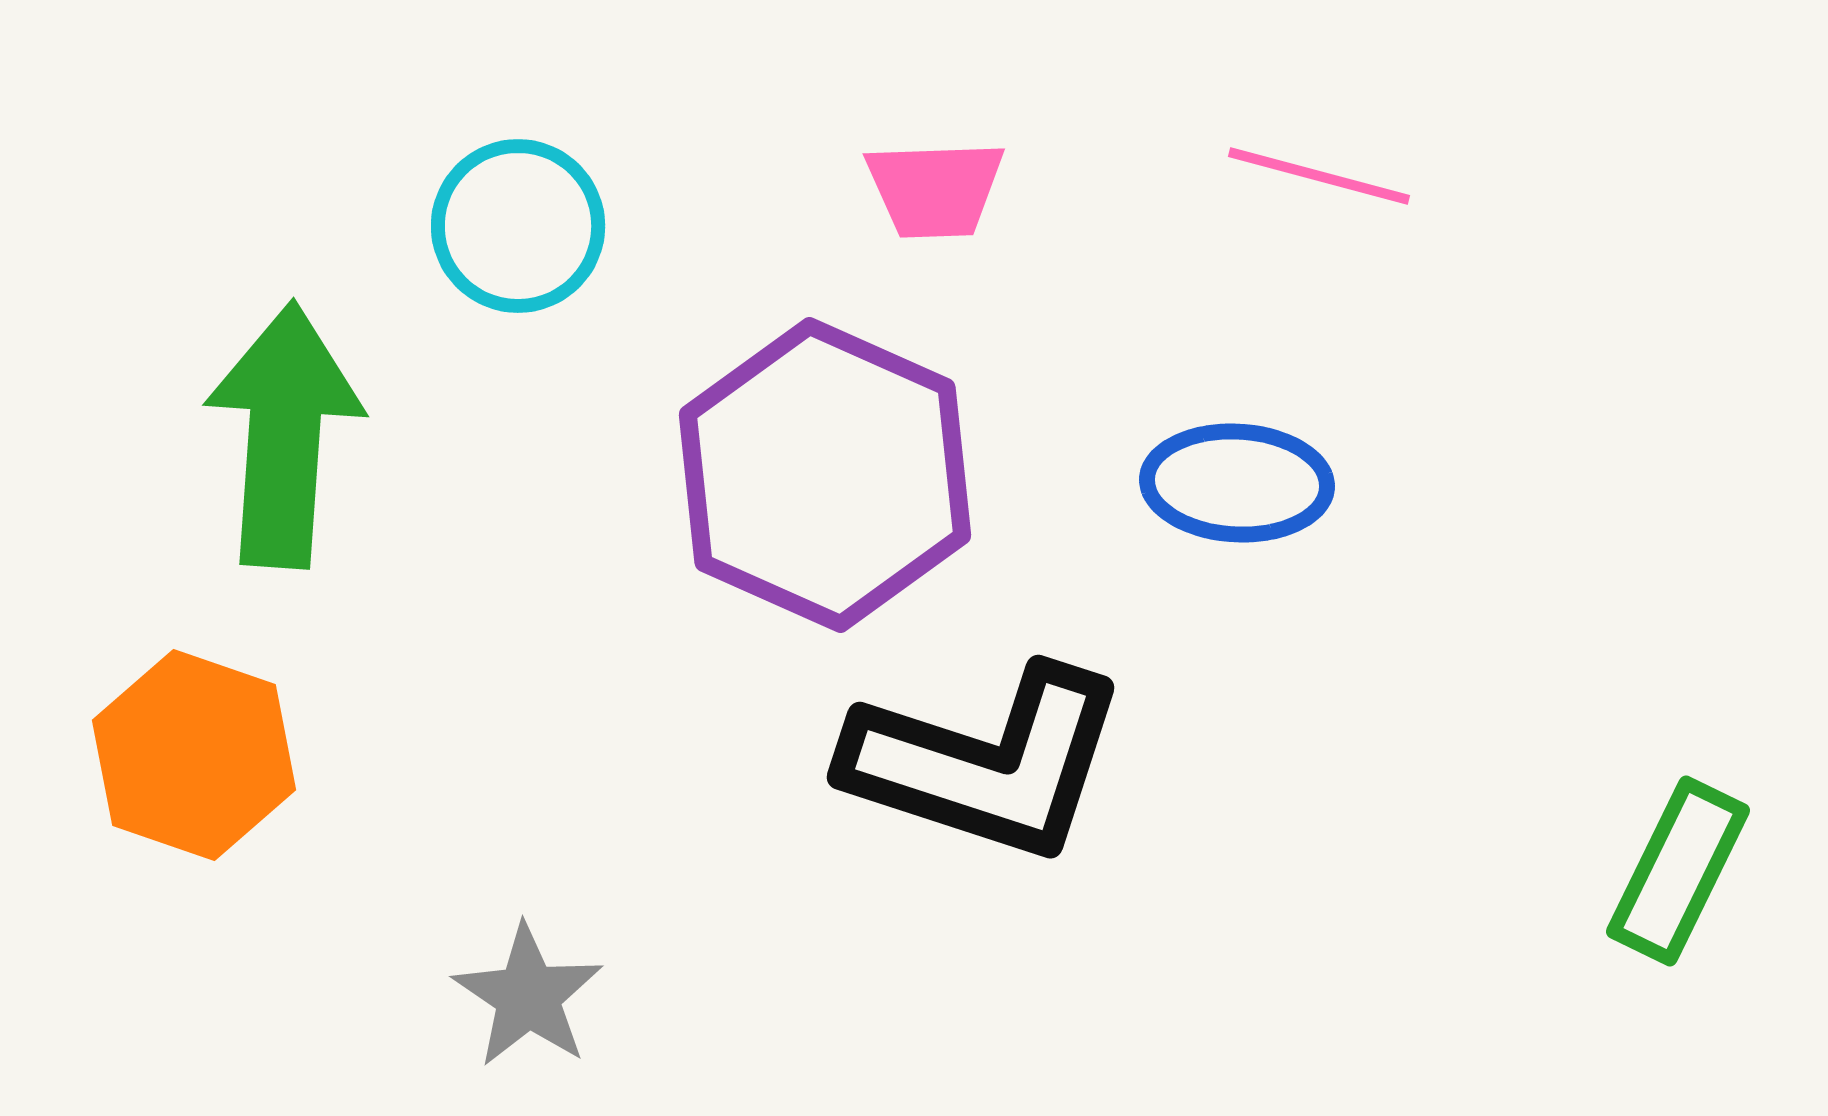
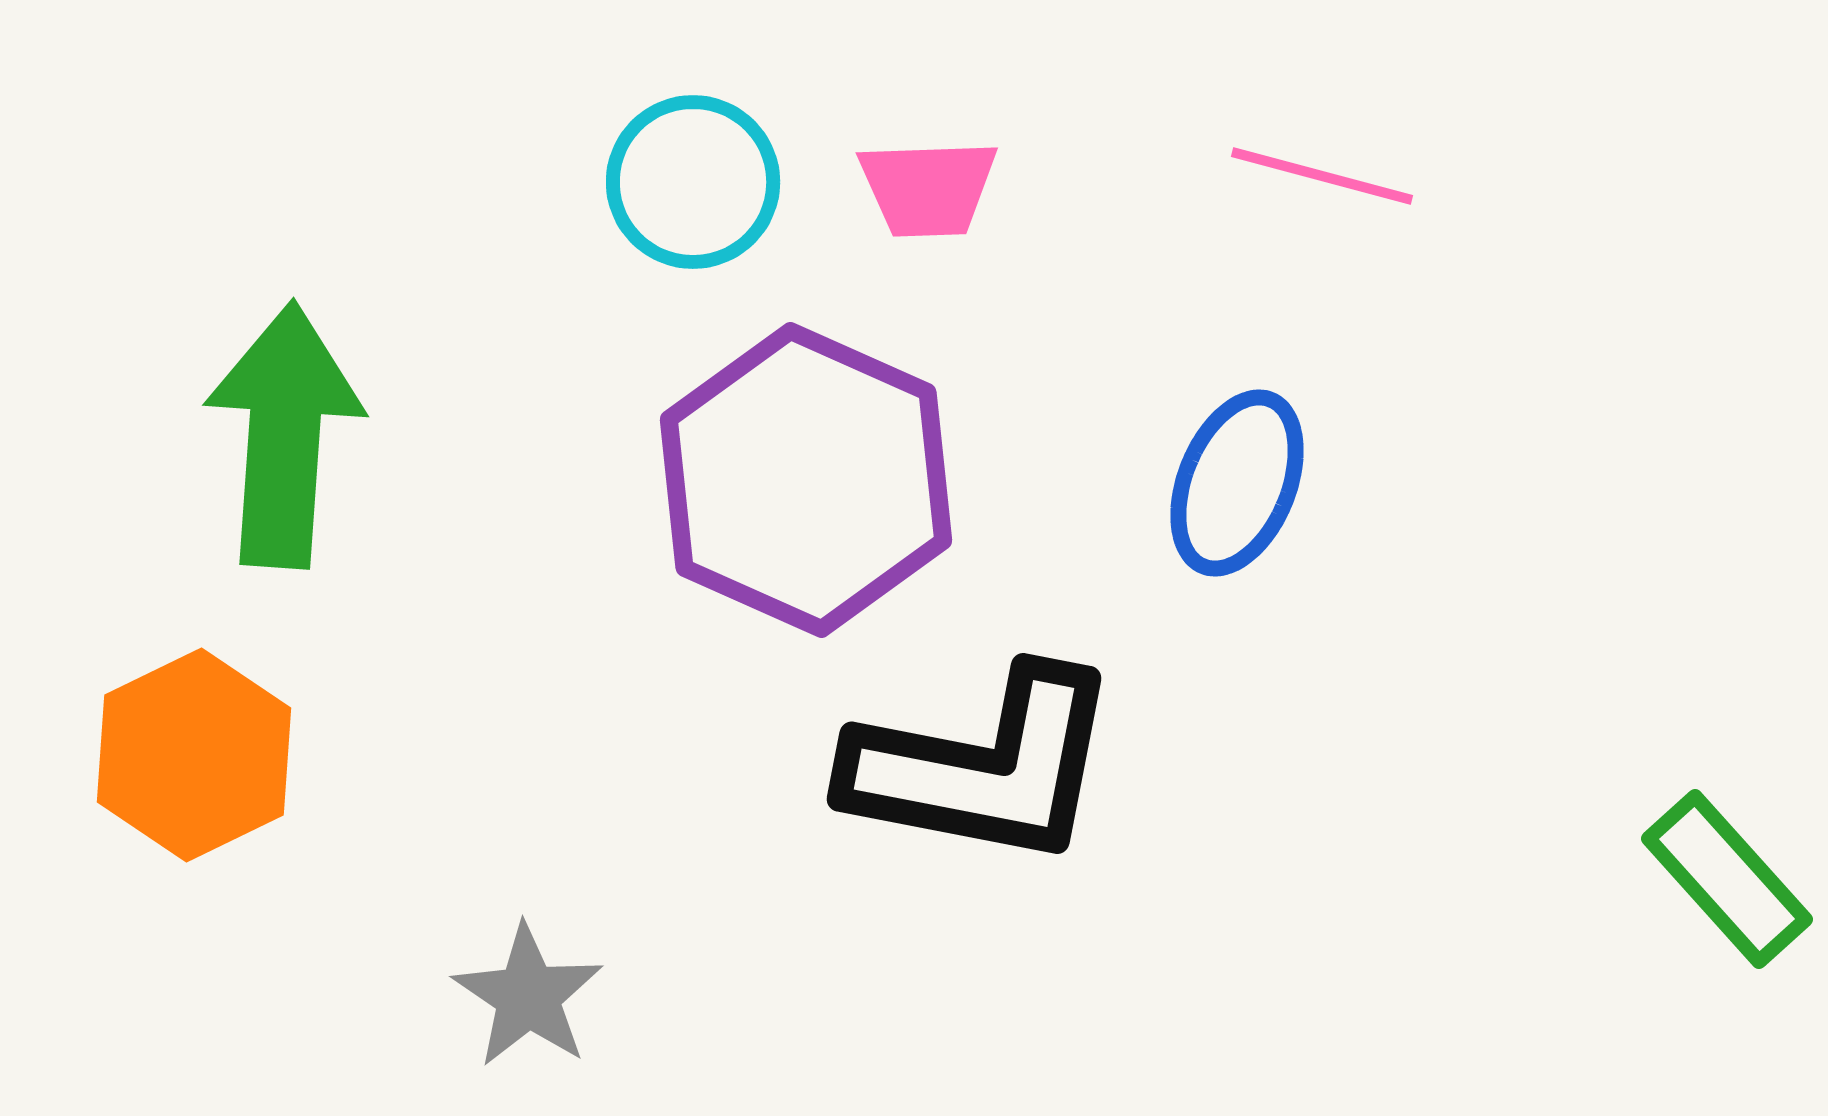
pink line: moved 3 px right
pink trapezoid: moved 7 px left, 1 px up
cyan circle: moved 175 px right, 44 px up
purple hexagon: moved 19 px left, 5 px down
blue ellipse: rotated 71 degrees counterclockwise
orange hexagon: rotated 15 degrees clockwise
black L-shape: moved 3 px left, 4 px down; rotated 7 degrees counterclockwise
green rectangle: moved 49 px right, 8 px down; rotated 68 degrees counterclockwise
